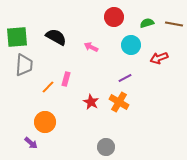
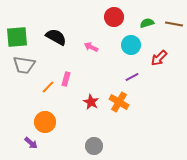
red arrow: rotated 24 degrees counterclockwise
gray trapezoid: rotated 95 degrees clockwise
purple line: moved 7 px right, 1 px up
gray circle: moved 12 px left, 1 px up
